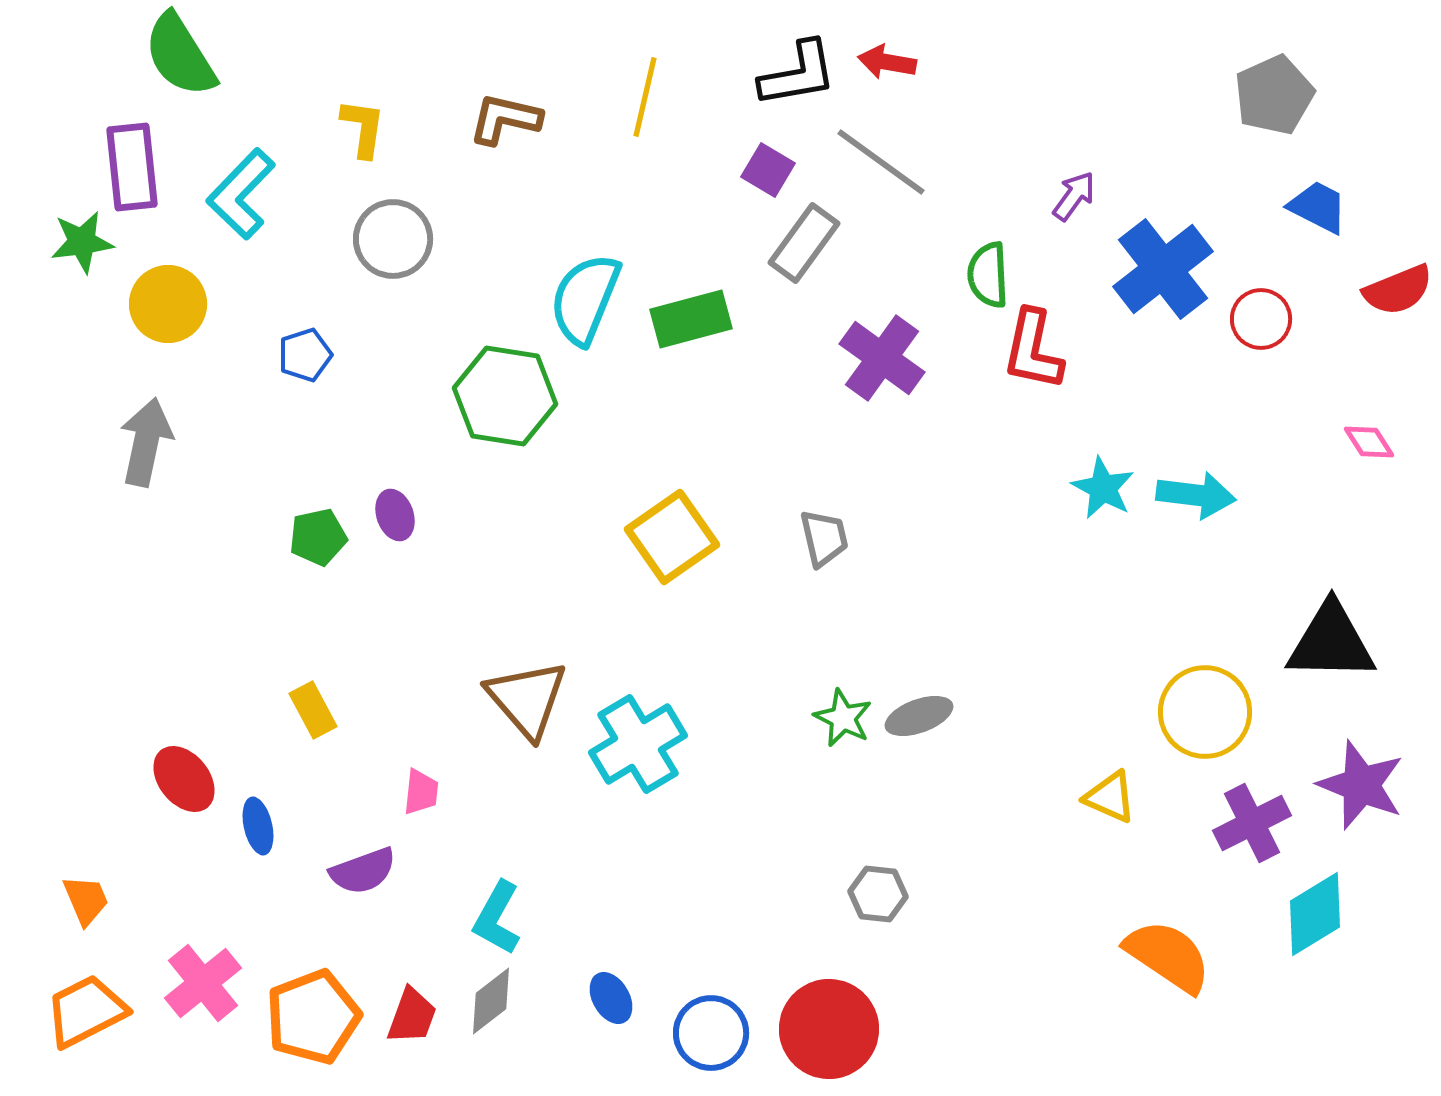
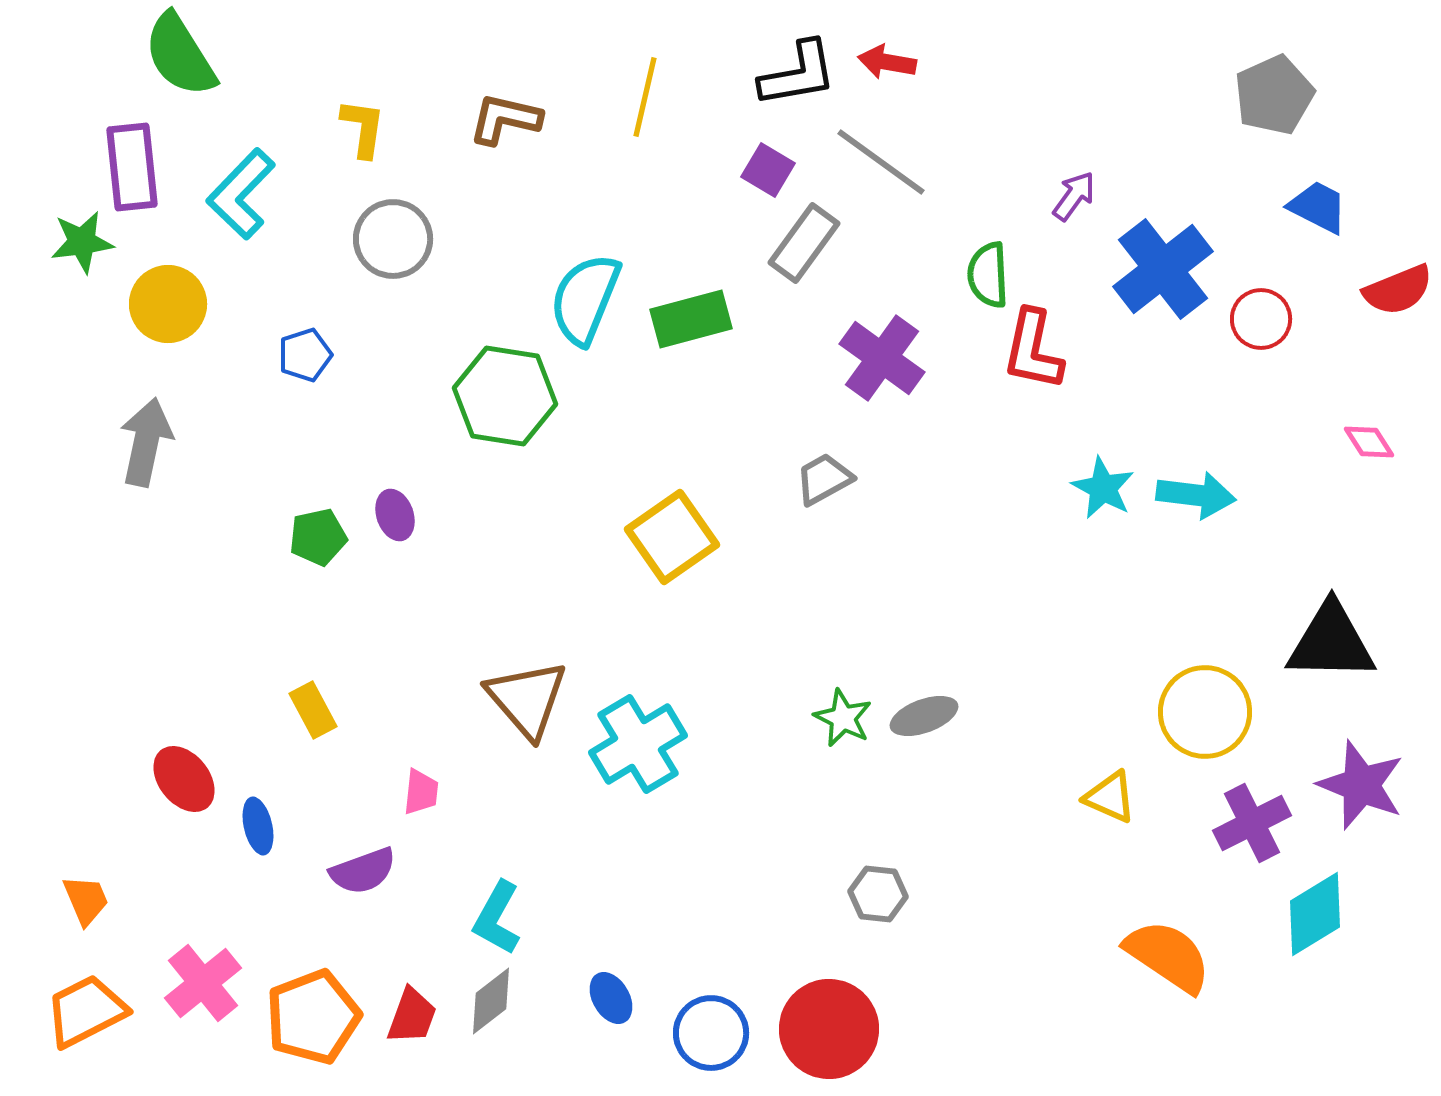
gray trapezoid at (824, 538): moved 59 px up; rotated 106 degrees counterclockwise
gray ellipse at (919, 716): moved 5 px right
